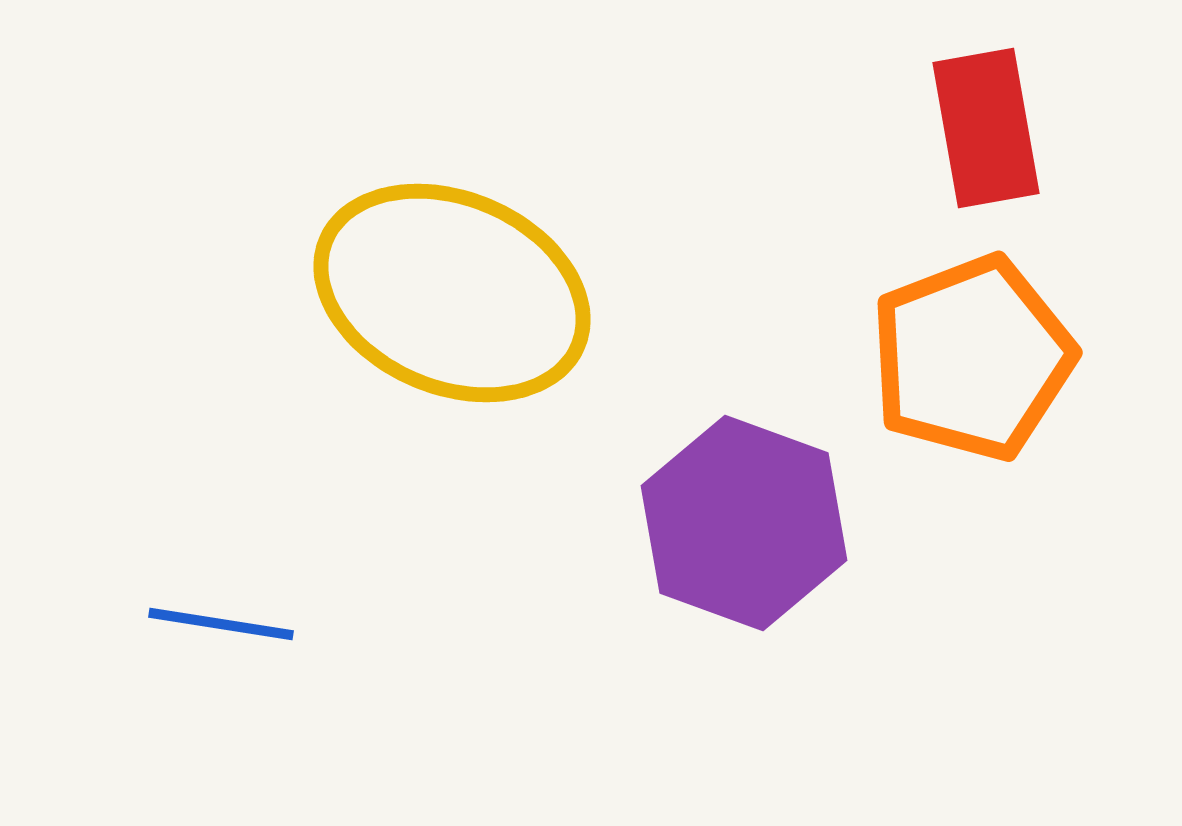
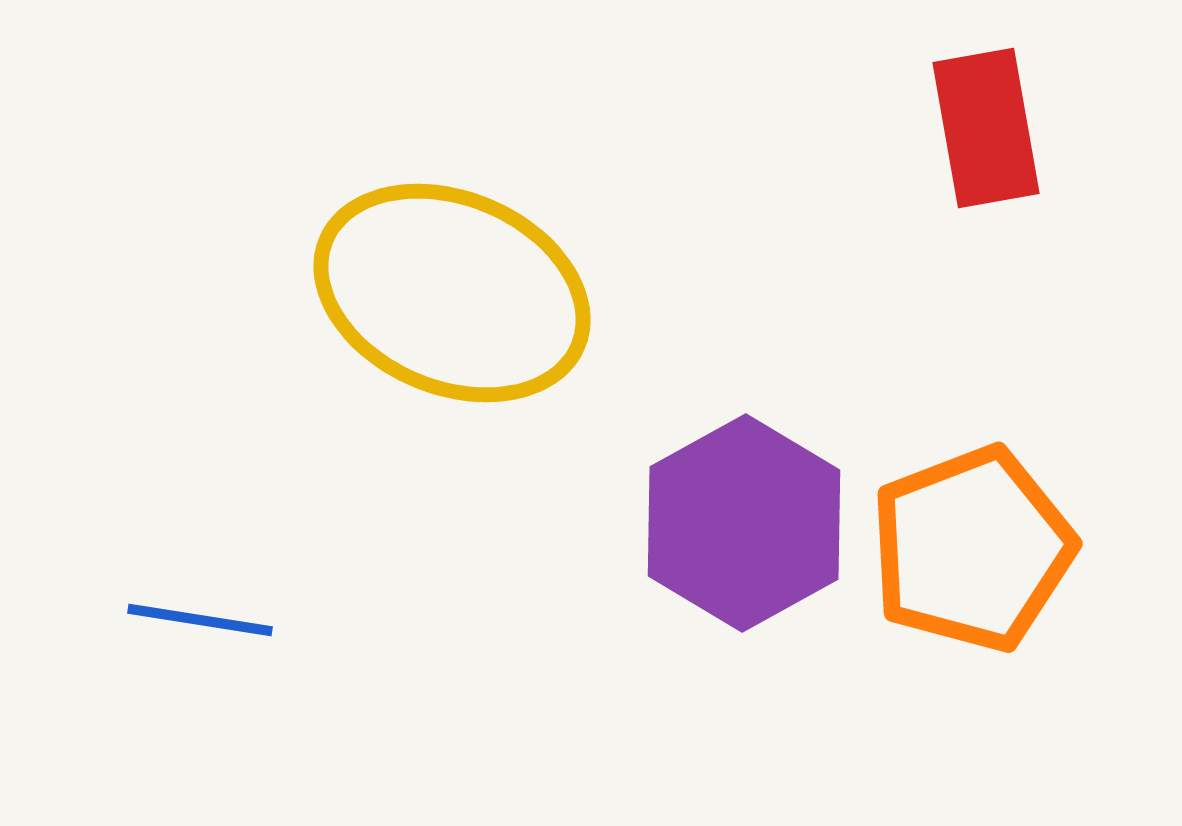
orange pentagon: moved 191 px down
purple hexagon: rotated 11 degrees clockwise
blue line: moved 21 px left, 4 px up
